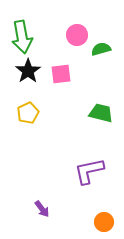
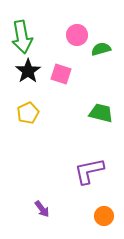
pink square: rotated 25 degrees clockwise
orange circle: moved 6 px up
